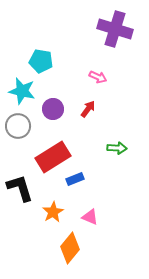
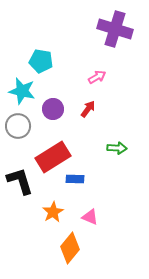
pink arrow: moved 1 px left; rotated 54 degrees counterclockwise
blue rectangle: rotated 24 degrees clockwise
black L-shape: moved 7 px up
